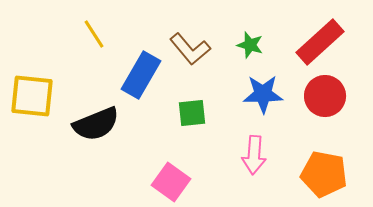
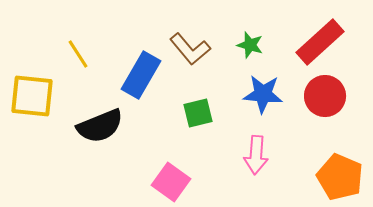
yellow line: moved 16 px left, 20 px down
blue star: rotated 6 degrees clockwise
green square: moved 6 px right; rotated 8 degrees counterclockwise
black semicircle: moved 4 px right, 2 px down
pink arrow: moved 2 px right
orange pentagon: moved 16 px right, 3 px down; rotated 12 degrees clockwise
